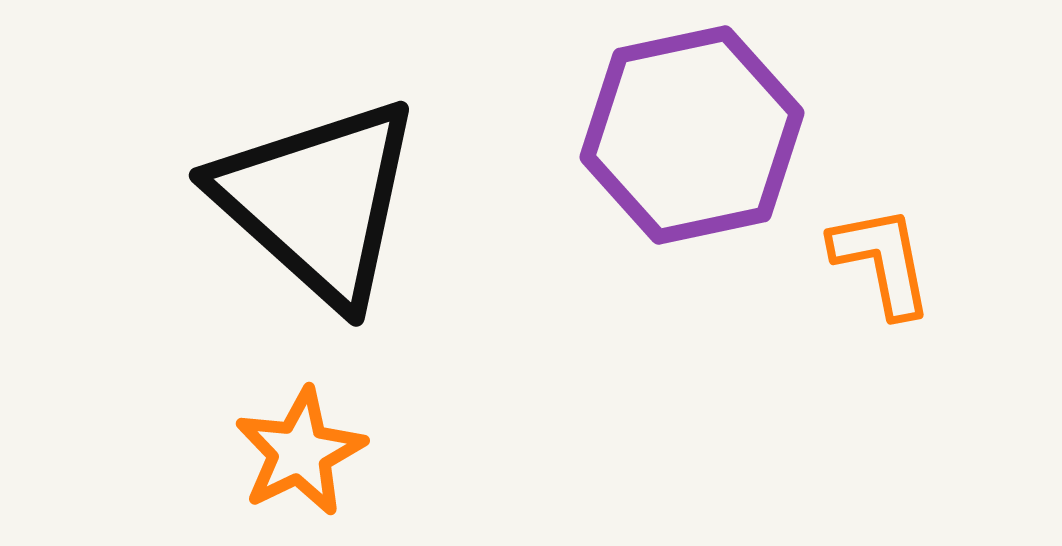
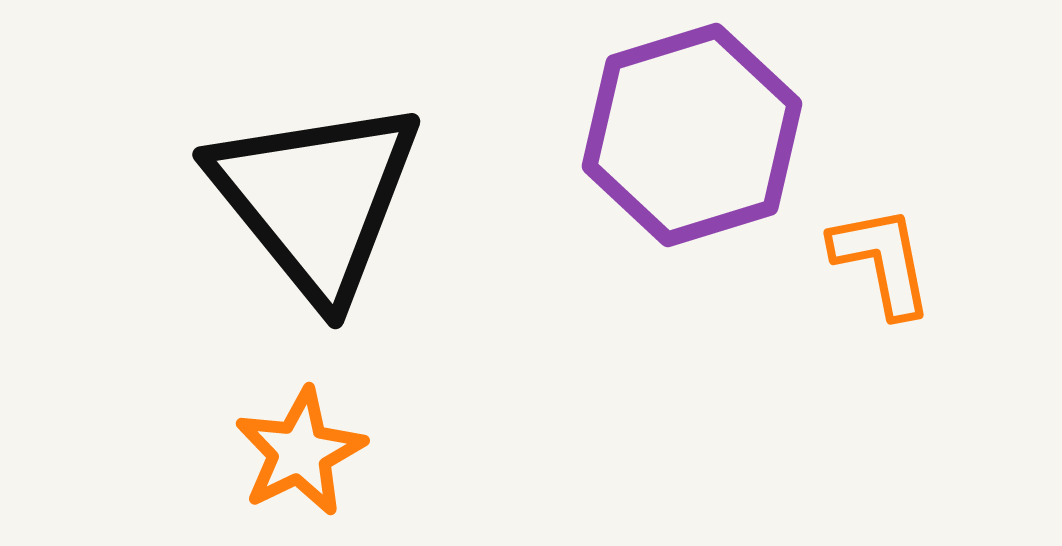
purple hexagon: rotated 5 degrees counterclockwise
black triangle: moved 2 px left, 2 px up; rotated 9 degrees clockwise
